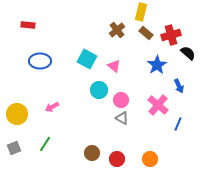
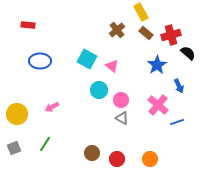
yellow rectangle: rotated 42 degrees counterclockwise
pink triangle: moved 2 px left
blue line: moved 1 px left, 2 px up; rotated 48 degrees clockwise
